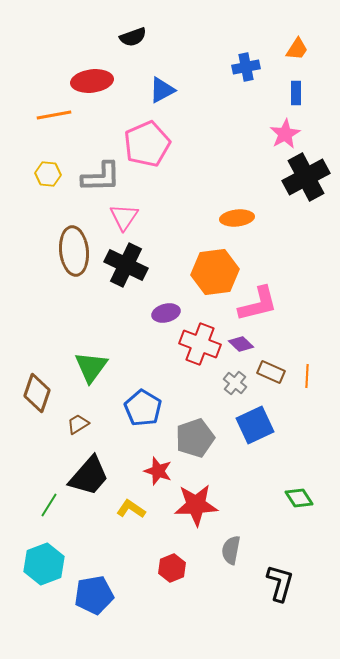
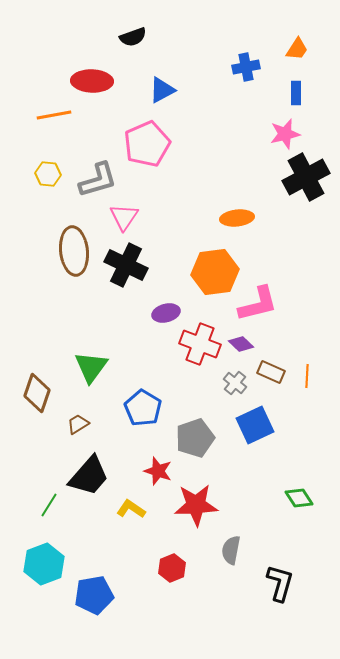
red ellipse at (92, 81): rotated 9 degrees clockwise
pink star at (285, 134): rotated 16 degrees clockwise
gray L-shape at (101, 177): moved 3 px left, 3 px down; rotated 15 degrees counterclockwise
